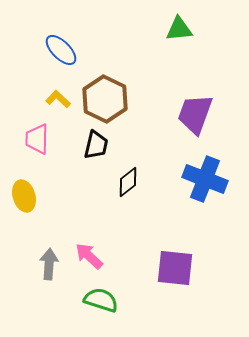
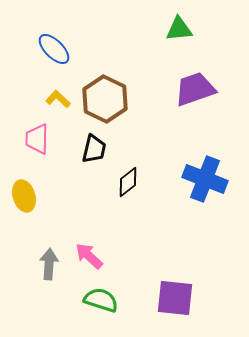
blue ellipse: moved 7 px left, 1 px up
purple trapezoid: moved 25 px up; rotated 51 degrees clockwise
black trapezoid: moved 2 px left, 4 px down
purple square: moved 30 px down
